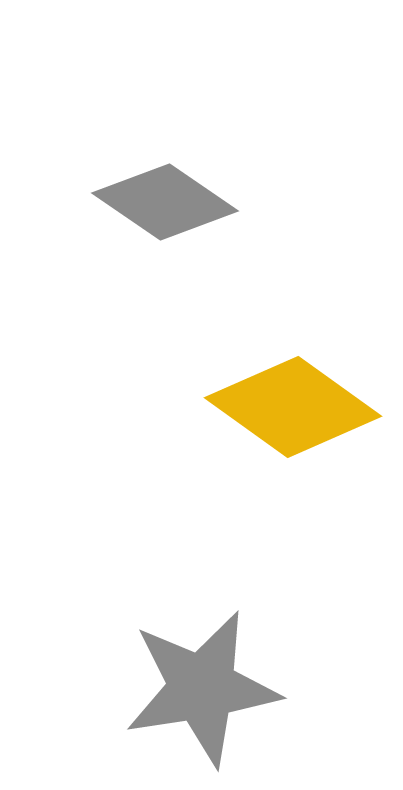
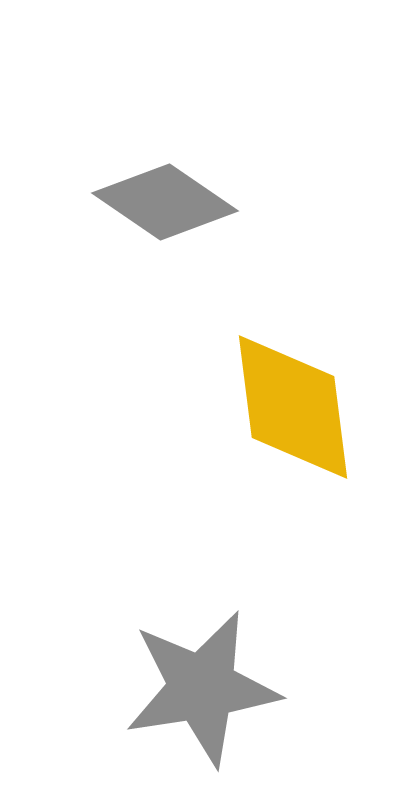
yellow diamond: rotated 47 degrees clockwise
